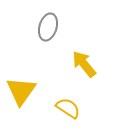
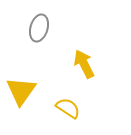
gray ellipse: moved 9 px left, 1 px down
yellow arrow: rotated 12 degrees clockwise
